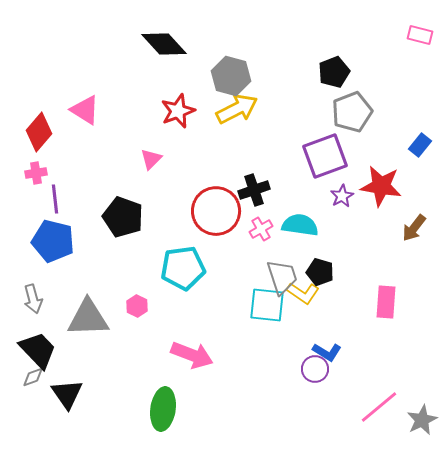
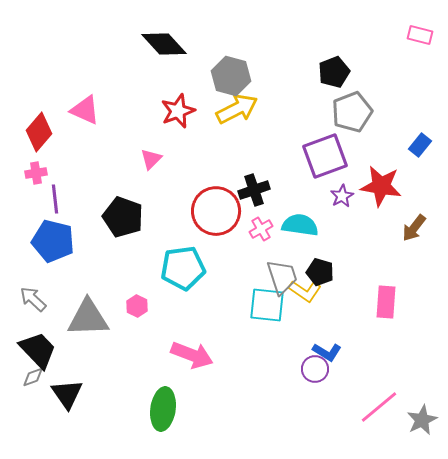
pink triangle at (85, 110): rotated 8 degrees counterclockwise
yellow L-shape at (303, 293): moved 2 px right, 2 px up
gray arrow at (33, 299): rotated 148 degrees clockwise
